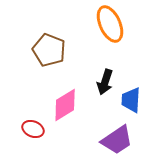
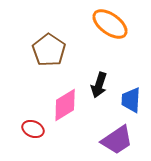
orange ellipse: rotated 30 degrees counterclockwise
brown pentagon: rotated 12 degrees clockwise
black arrow: moved 6 px left, 3 px down
